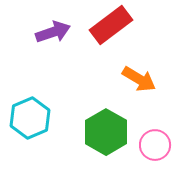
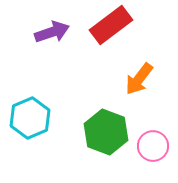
purple arrow: moved 1 px left
orange arrow: rotated 96 degrees clockwise
green hexagon: rotated 9 degrees counterclockwise
pink circle: moved 2 px left, 1 px down
